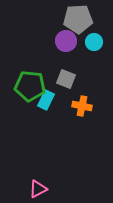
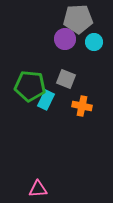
purple circle: moved 1 px left, 2 px up
pink triangle: rotated 24 degrees clockwise
